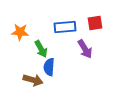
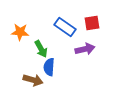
red square: moved 3 px left
blue rectangle: rotated 40 degrees clockwise
purple arrow: rotated 72 degrees counterclockwise
